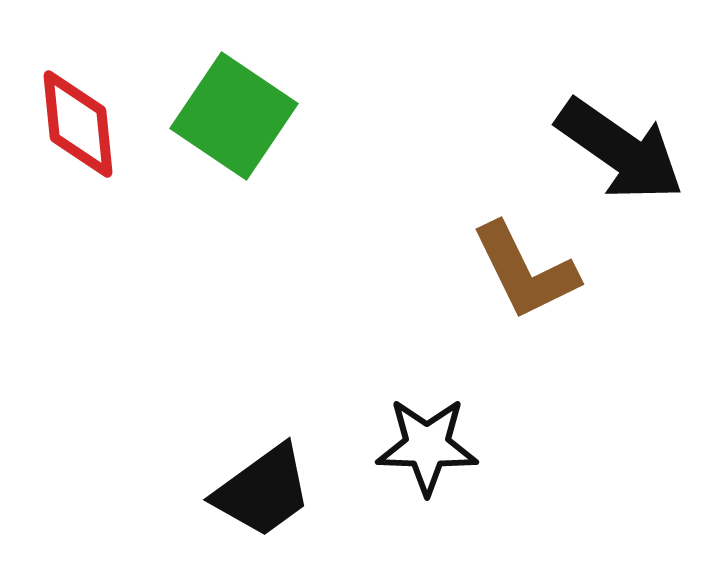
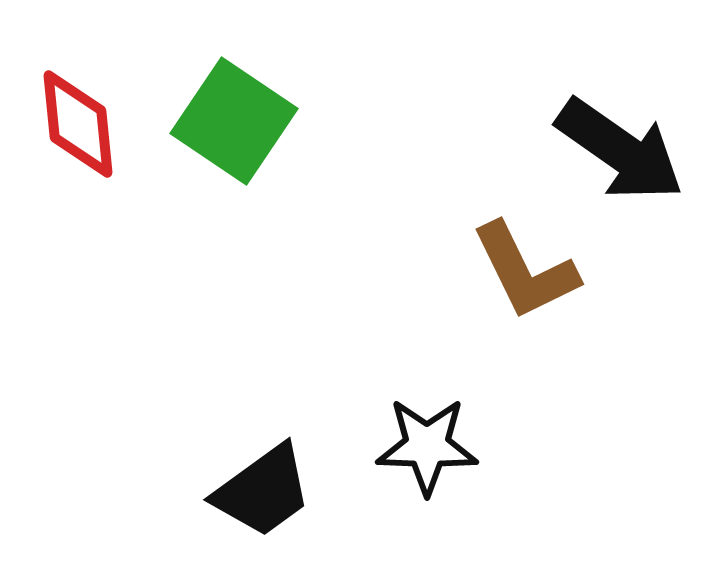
green square: moved 5 px down
